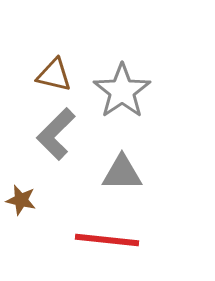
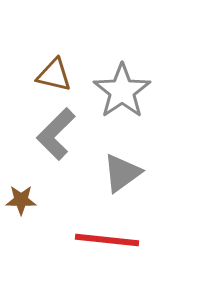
gray triangle: rotated 36 degrees counterclockwise
brown star: rotated 12 degrees counterclockwise
